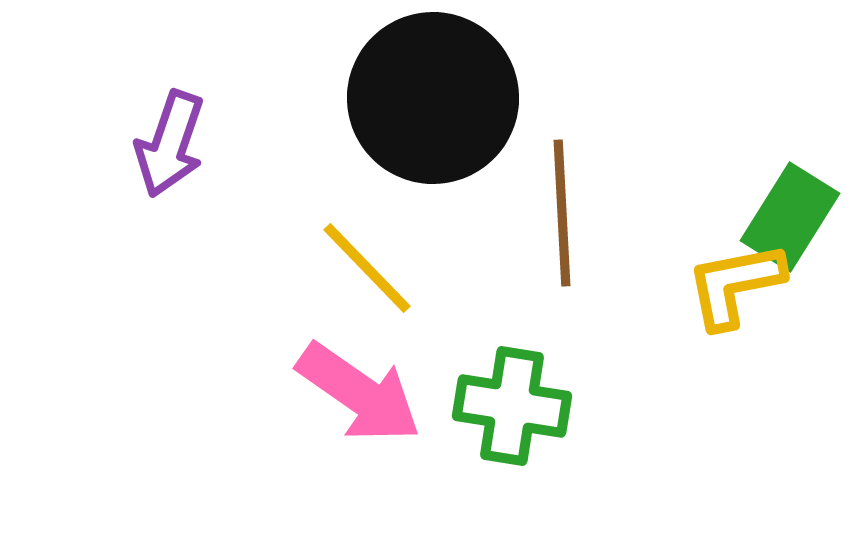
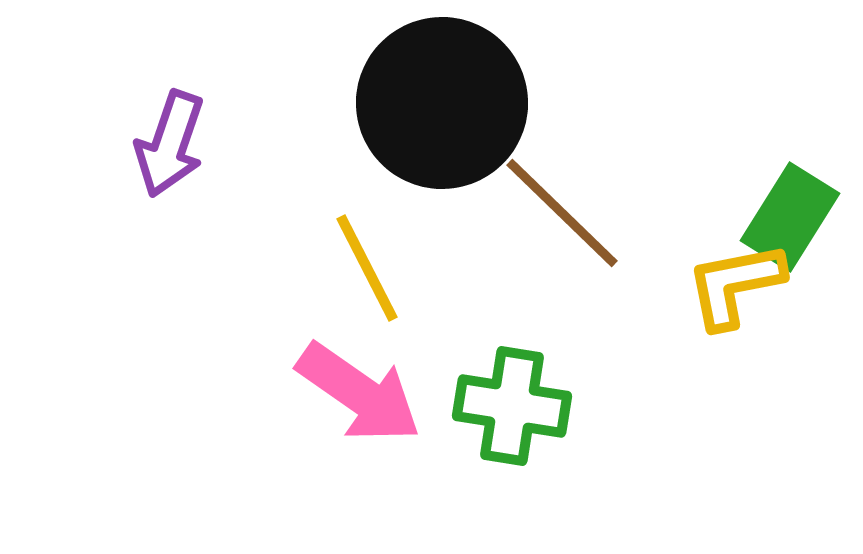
black circle: moved 9 px right, 5 px down
brown line: rotated 43 degrees counterclockwise
yellow line: rotated 17 degrees clockwise
